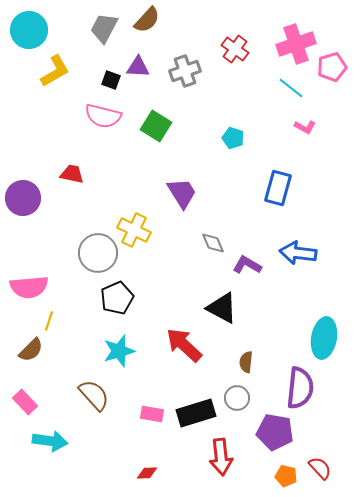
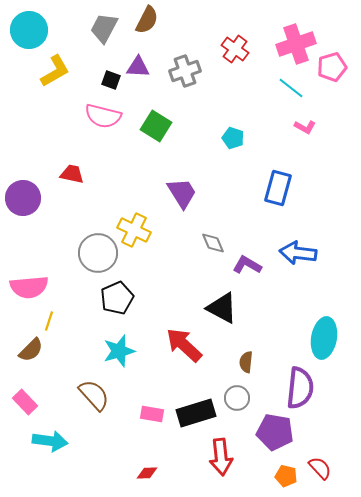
brown semicircle at (147, 20): rotated 16 degrees counterclockwise
